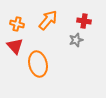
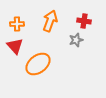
orange arrow: moved 2 px right, 1 px down; rotated 20 degrees counterclockwise
orange cross: rotated 16 degrees counterclockwise
orange ellipse: rotated 65 degrees clockwise
